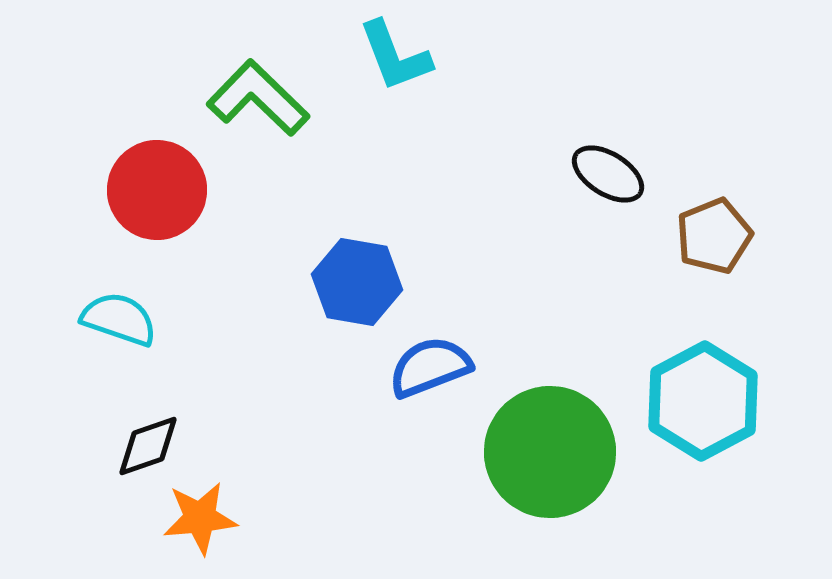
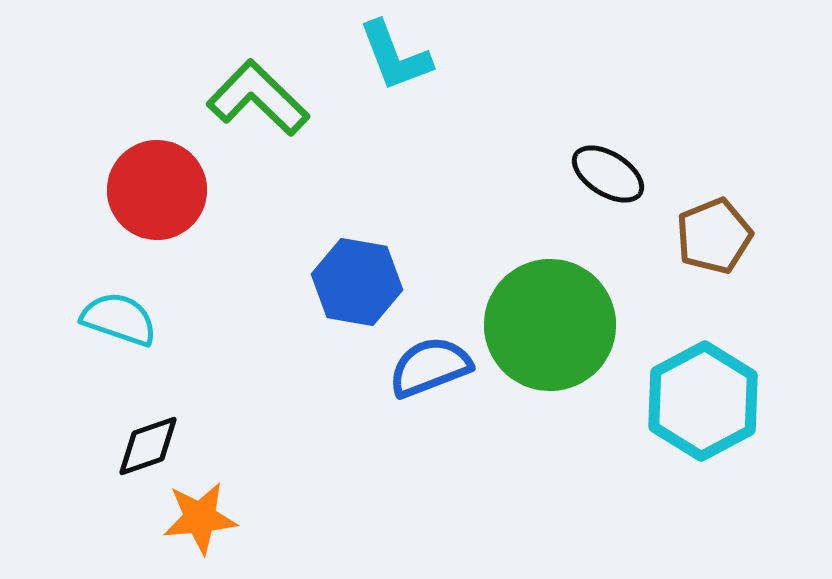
green circle: moved 127 px up
